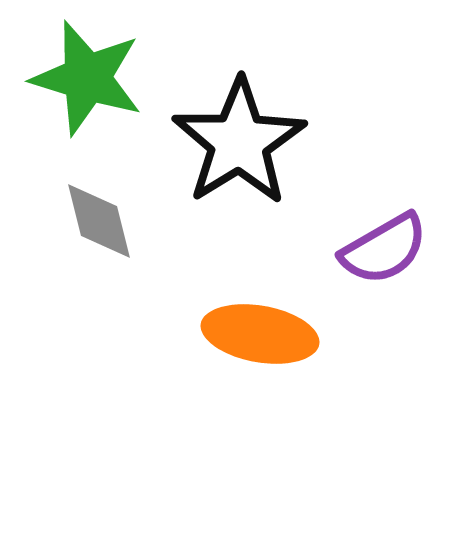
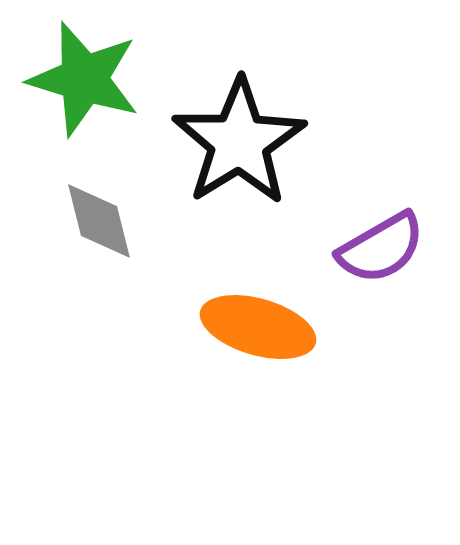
green star: moved 3 px left, 1 px down
purple semicircle: moved 3 px left, 1 px up
orange ellipse: moved 2 px left, 7 px up; rotated 6 degrees clockwise
